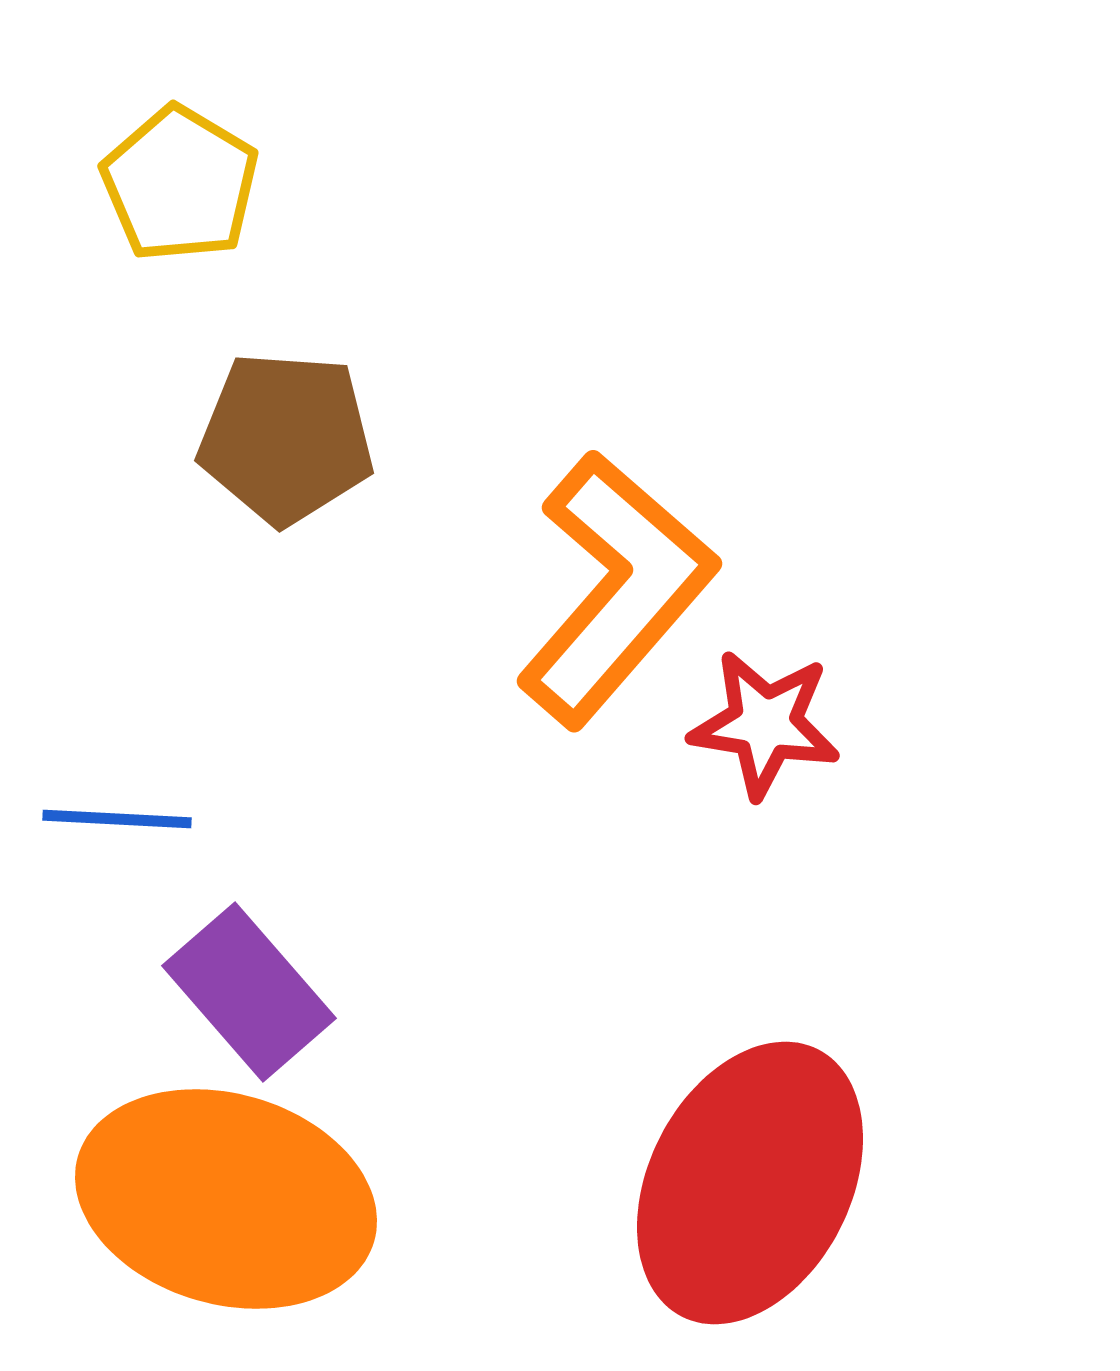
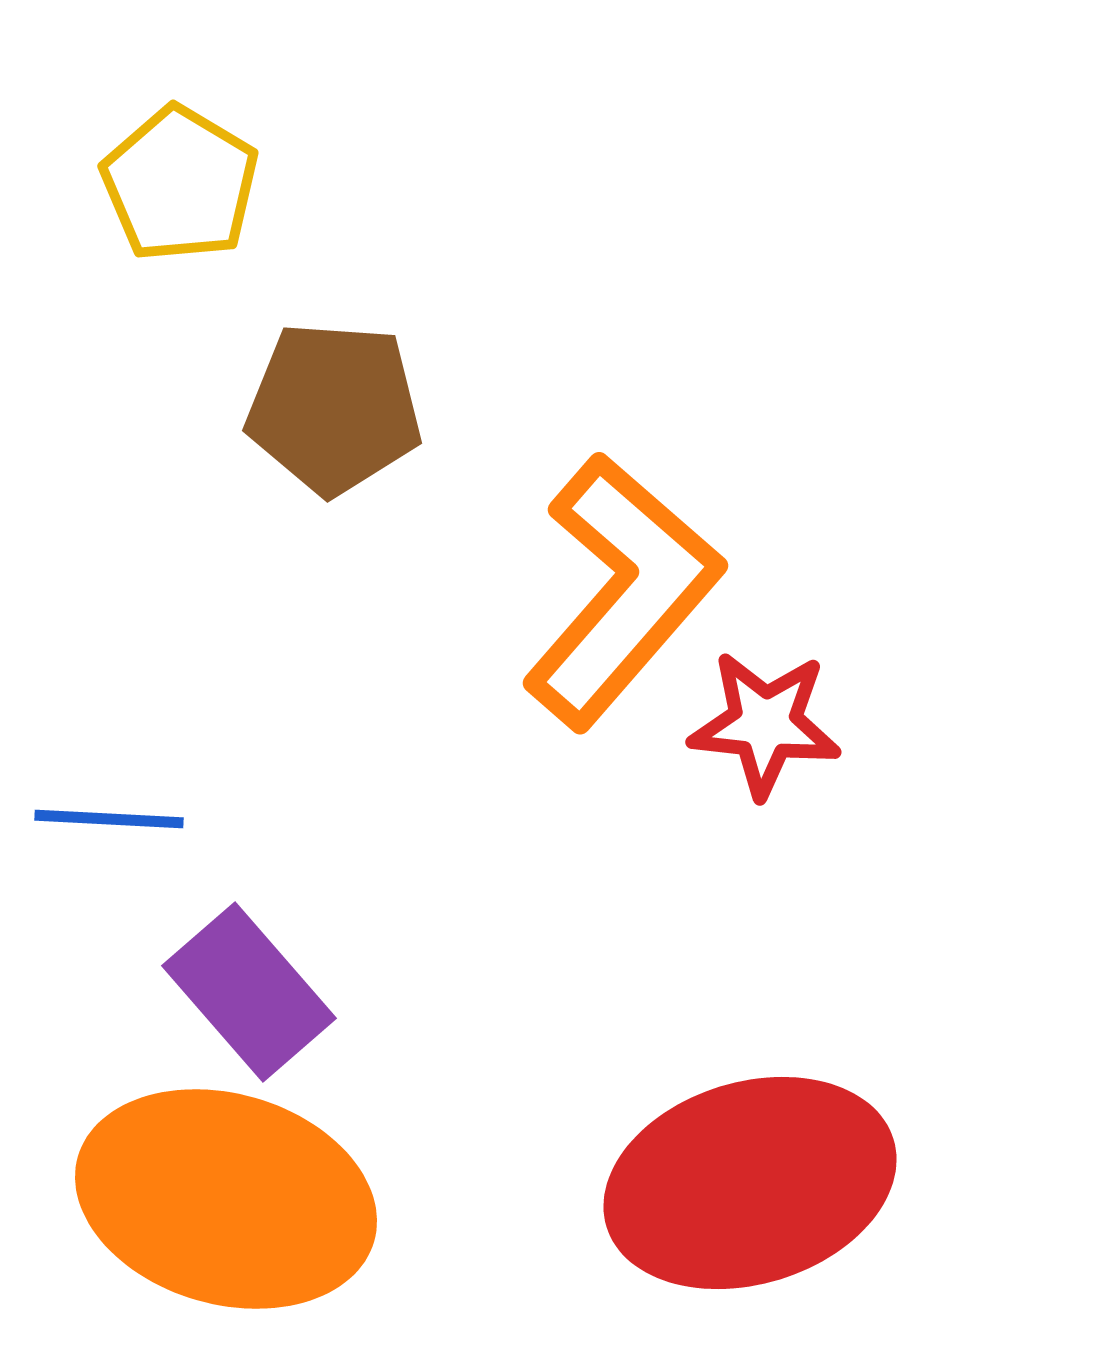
brown pentagon: moved 48 px right, 30 px up
orange L-shape: moved 6 px right, 2 px down
red star: rotated 3 degrees counterclockwise
blue line: moved 8 px left
red ellipse: rotated 46 degrees clockwise
